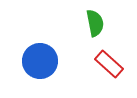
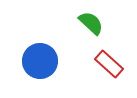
green semicircle: moved 4 px left; rotated 36 degrees counterclockwise
